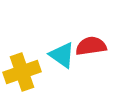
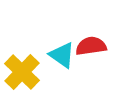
yellow cross: rotated 27 degrees counterclockwise
